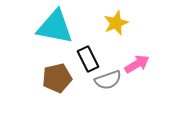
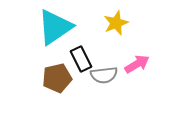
cyan triangle: rotated 45 degrees counterclockwise
black rectangle: moved 7 px left
gray semicircle: moved 4 px left, 5 px up; rotated 12 degrees clockwise
